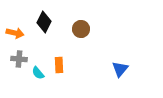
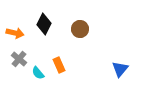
black diamond: moved 2 px down
brown circle: moved 1 px left
gray cross: rotated 35 degrees clockwise
orange rectangle: rotated 21 degrees counterclockwise
